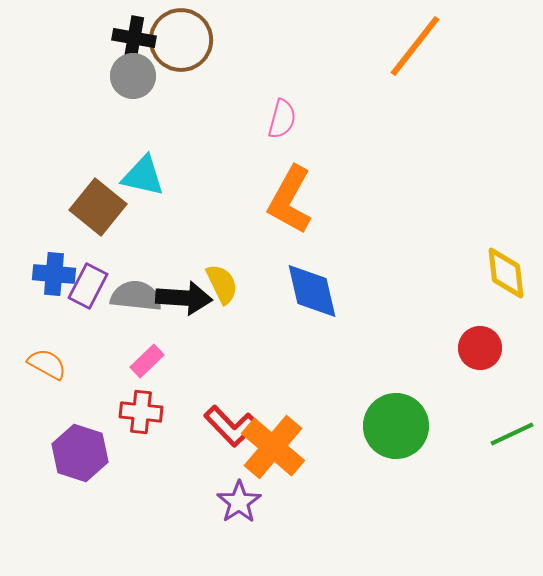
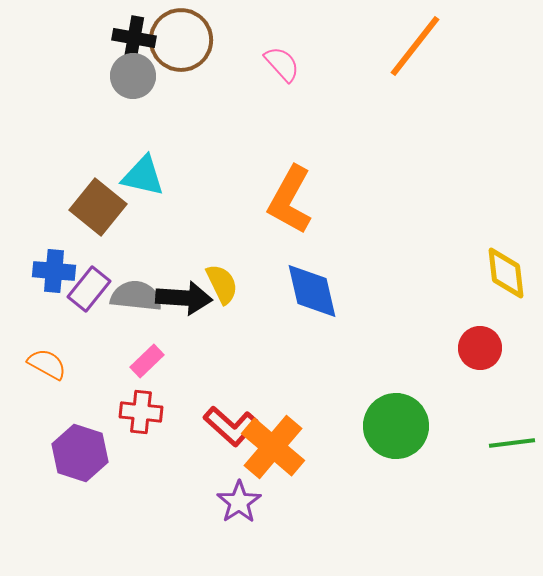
pink semicircle: moved 55 px up; rotated 57 degrees counterclockwise
blue cross: moved 3 px up
purple rectangle: moved 1 px right, 3 px down; rotated 12 degrees clockwise
red L-shape: rotated 4 degrees counterclockwise
green line: moved 9 px down; rotated 18 degrees clockwise
